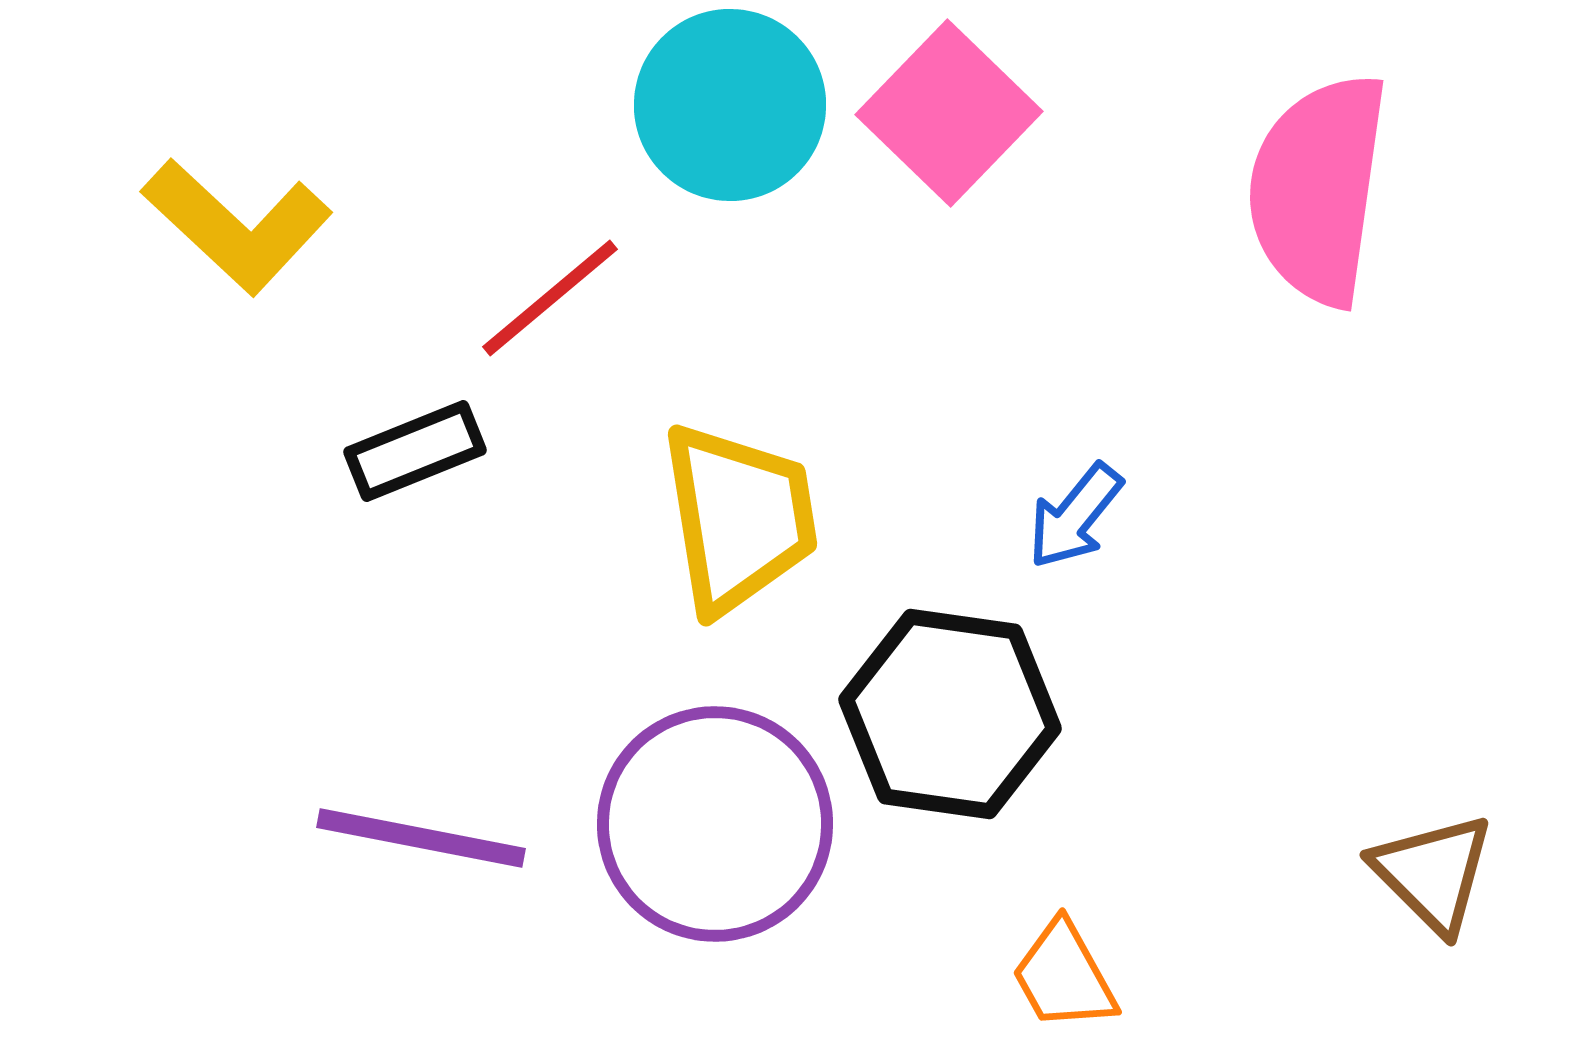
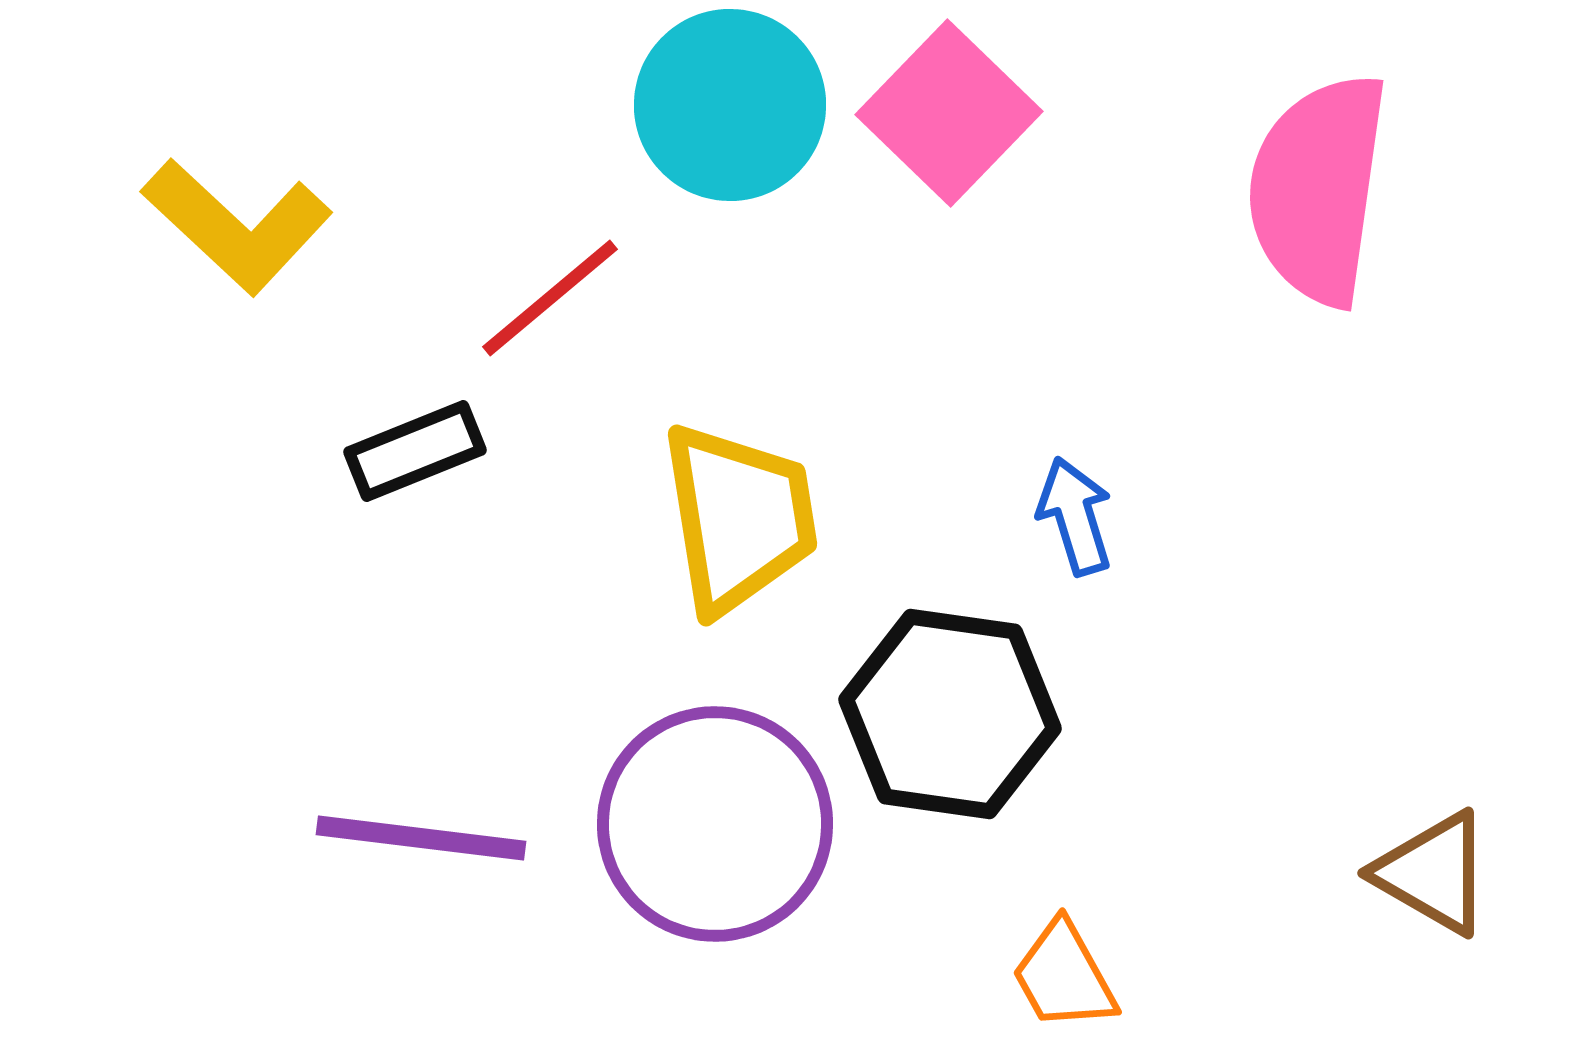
blue arrow: rotated 124 degrees clockwise
purple line: rotated 4 degrees counterclockwise
brown triangle: rotated 15 degrees counterclockwise
